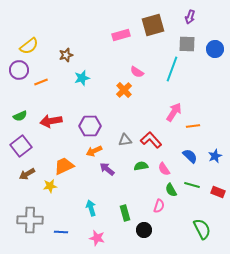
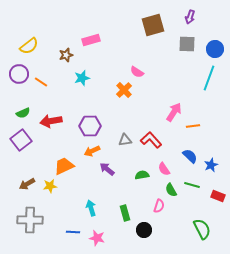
pink rectangle at (121, 35): moved 30 px left, 5 px down
cyan line at (172, 69): moved 37 px right, 9 px down
purple circle at (19, 70): moved 4 px down
orange line at (41, 82): rotated 56 degrees clockwise
green semicircle at (20, 116): moved 3 px right, 3 px up
purple square at (21, 146): moved 6 px up
orange arrow at (94, 151): moved 2 px left
blue star at (215, 156): moved 4 px left, 9 px down
green semicircle at (141, 166): moved 1 px right, 9 px down
brown arrow at (27, 174): moved 10 px down
red rectangle at (218, 192): moved 4 px down
blue line at (61, 232): moved 12 px right
